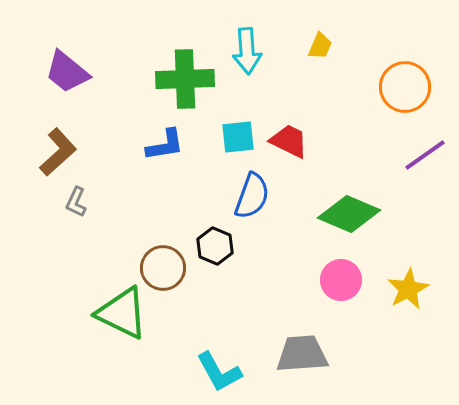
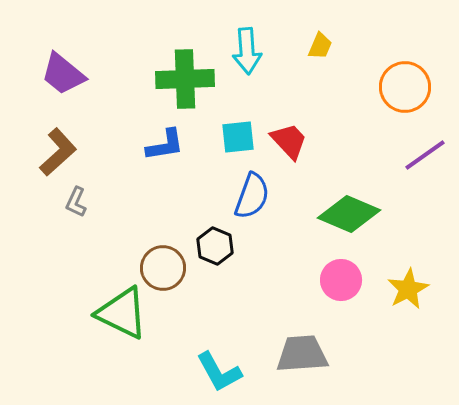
purple trapezoid: moved 4 px left, 2 px down
red trapezoid: rotated 21 degrees clockwise
